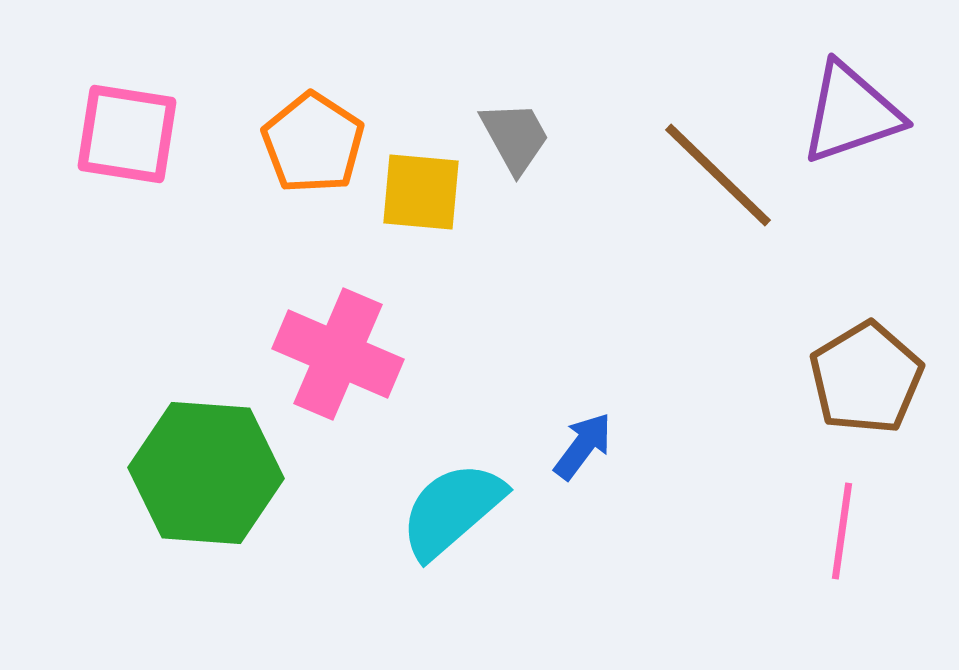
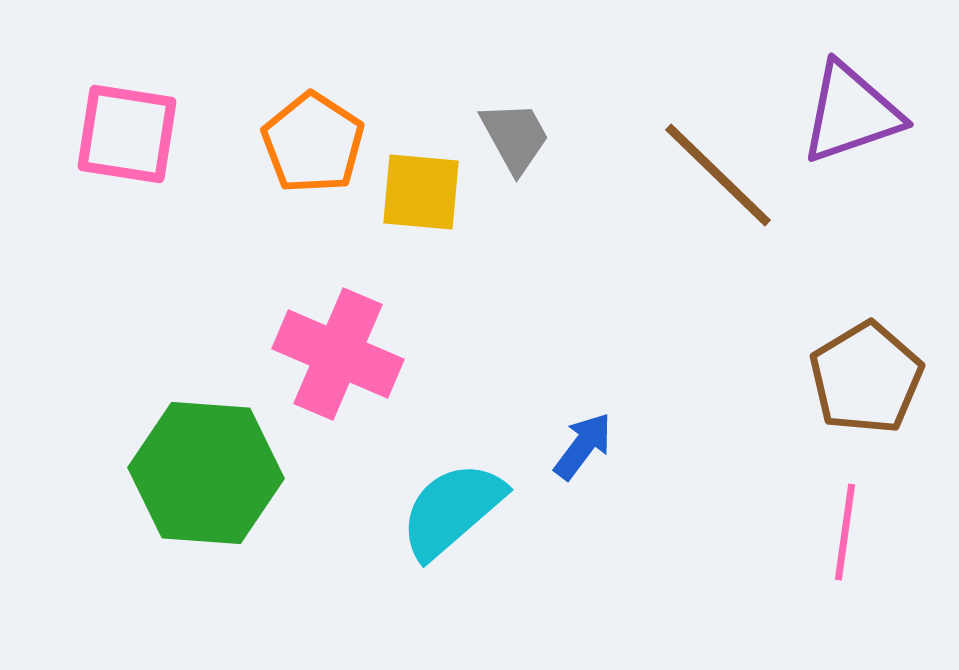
pink line: moved 3 px right, 1 px down
